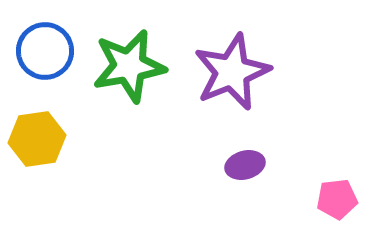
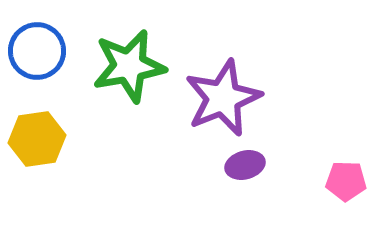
blue circle: moved 8 px left
purple star: moved 9 px left, 26 px down
pink pentagon: moved 9 px right, 18 px up; rotated 9 degrees clockwise
